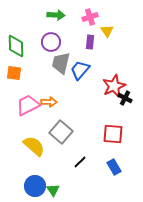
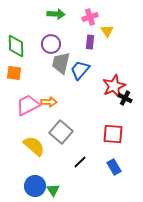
green arrow: moved 1 px up
purple circle: moved 2 px down
